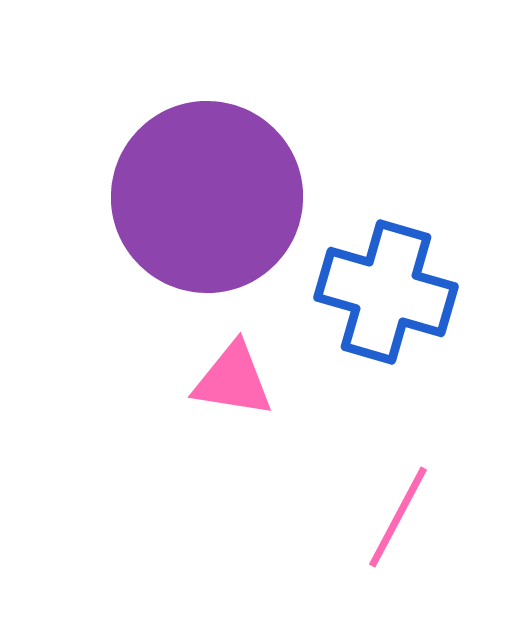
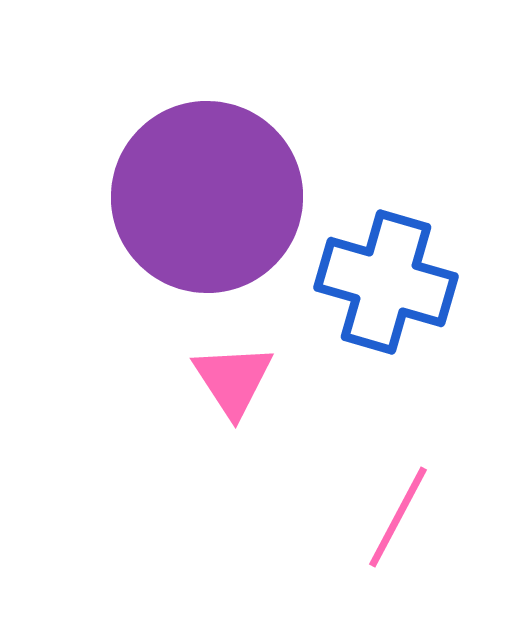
blue cross: moved 10 px up
pink triangle: rotated 48 degrees clockwise
